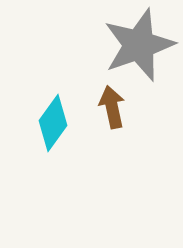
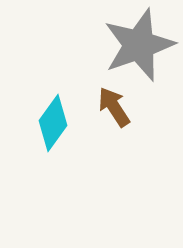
brown arrow: moved 2 px right; rotated 21 degrees counterclockwise
